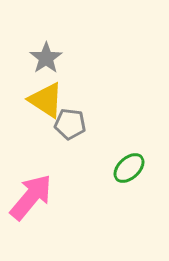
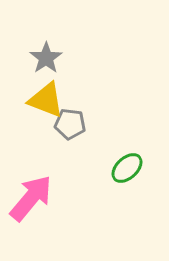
yellow triangle: rotated 12 degrees counterclockwise
green ellipse: moved 2 px left
pink arrow: moved 1 px down
